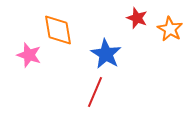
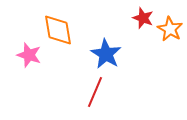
red star: moved 6 px right
